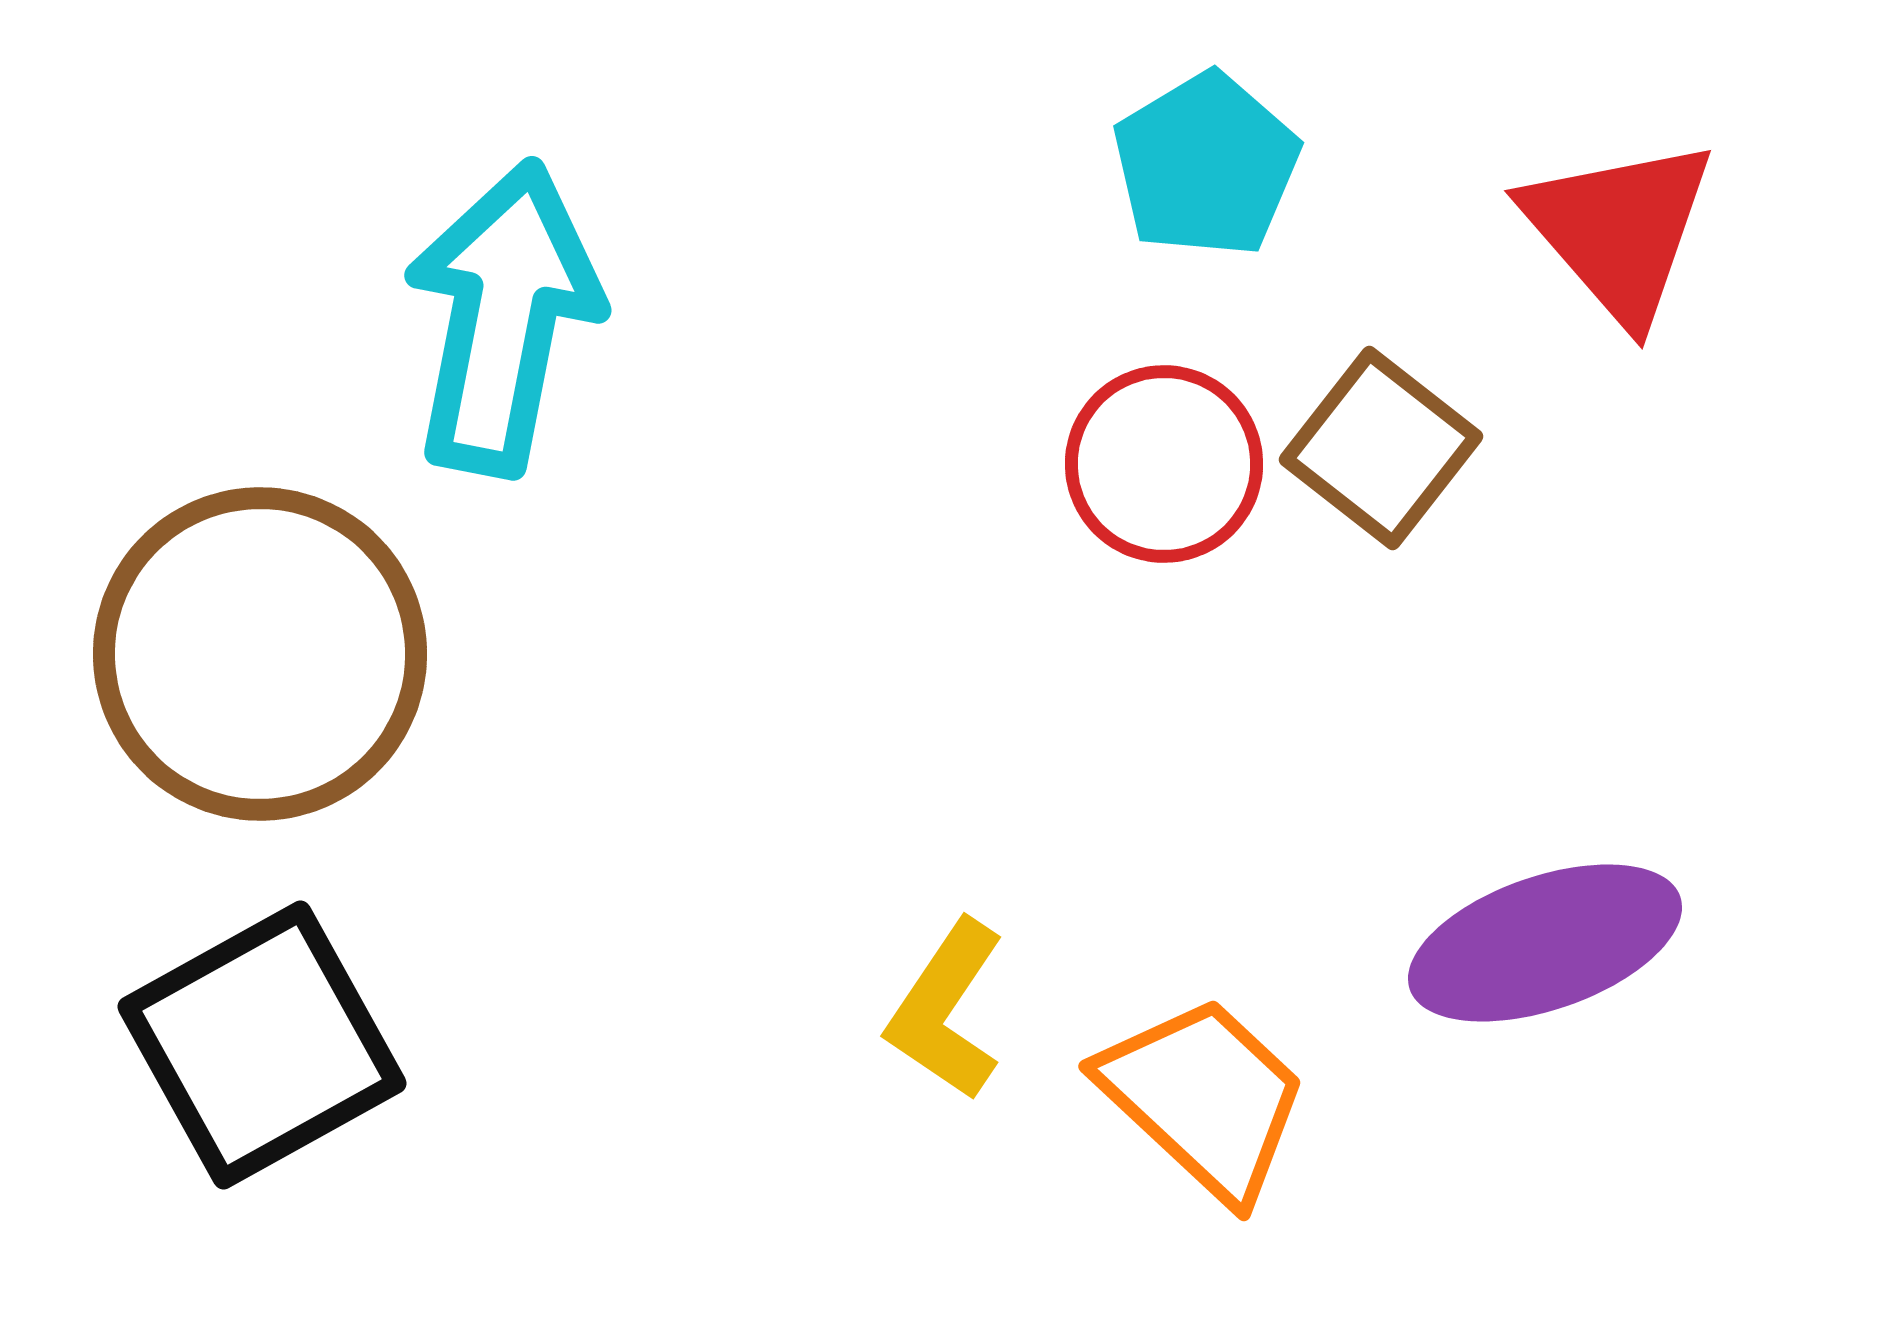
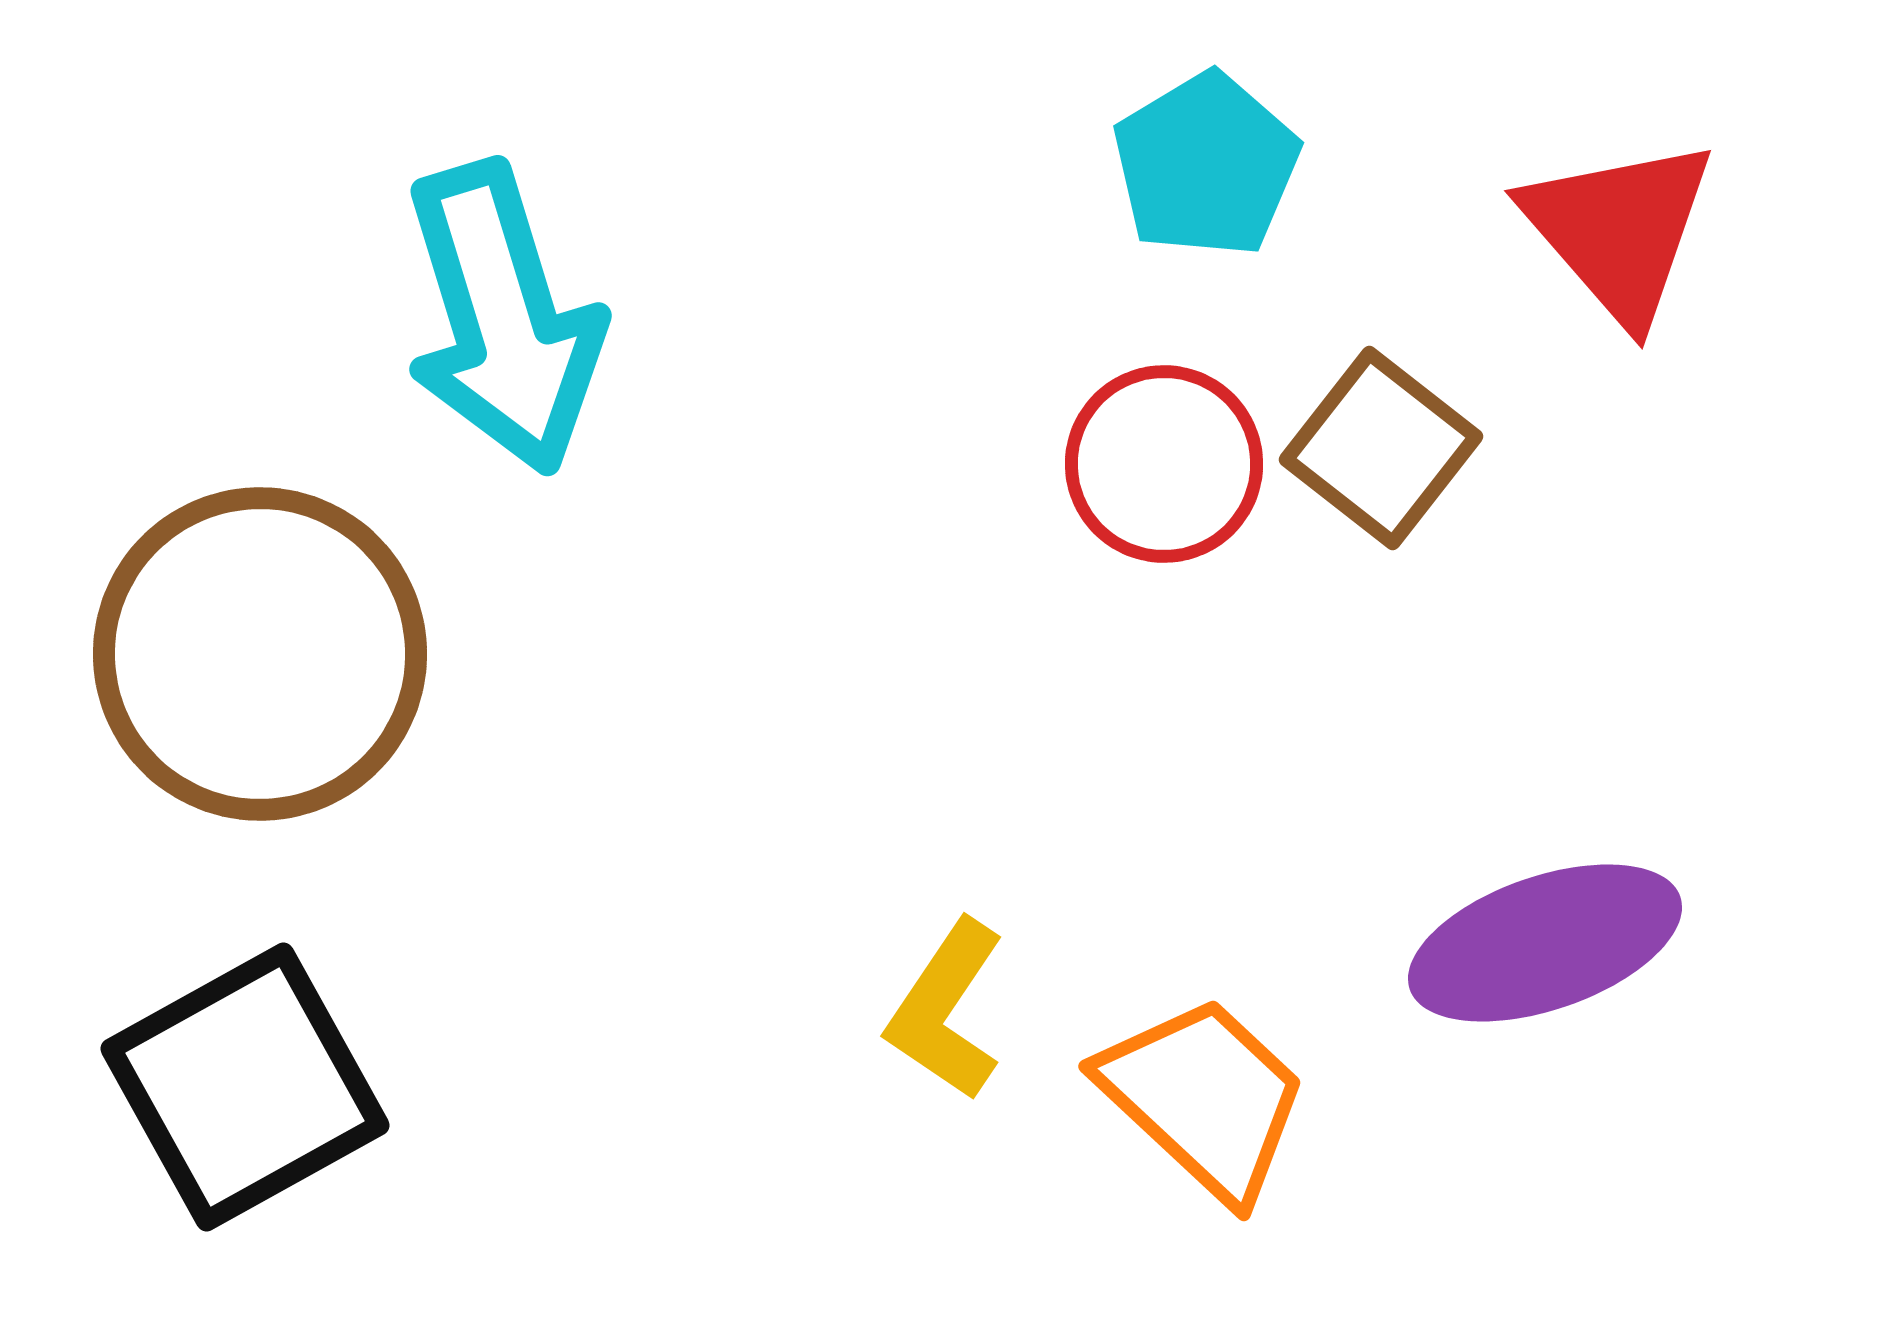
cyan arrow: rotated 152 degrees clockwise
black square: moved 17 px left, 42 px down
